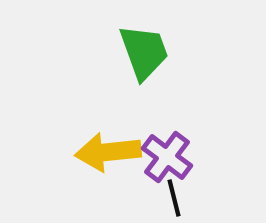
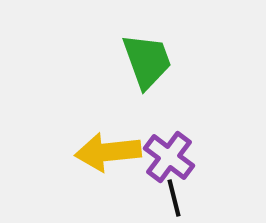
green trapezoid: moved 3 px right, 9 px down
purple cross: moved 2 px right
